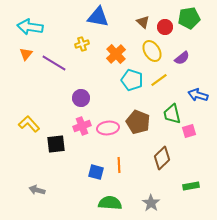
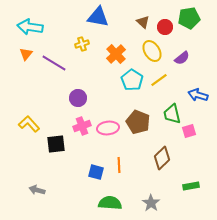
cyan pentagon: rotated 15 degrees clockwise
purple circle: moved 3 px left
